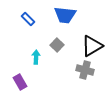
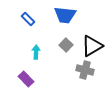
gray square: moved 9 px right
cyan arrow: moved 5 px up
purple rectangle: moved 6 px right, 3 px up; rotated 14 degrees counterclockwise
